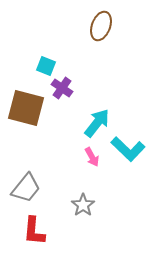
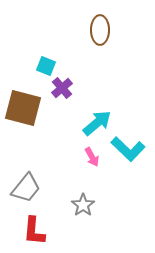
brown ellipse: moved 1 px left, 4 px down; rotated 20 degrees counterclockwise
purple cross: rotated 15 degrees clockwise
brown square: moved 3 px left
cyan arrow: rotated 12 degrees clockwise
